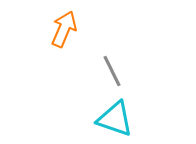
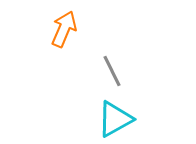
cyan triangle: rotated 48 degrees counterclockwise
